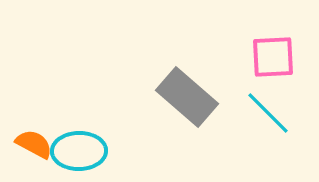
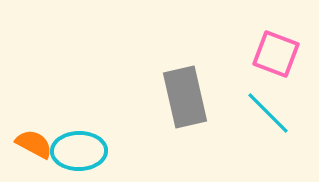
pink square: moved 3 px right, 3 px up; rotated 24 degrees clockwise
gray rectangle: moved 2 px left; rotated 36 degrees clockwise
